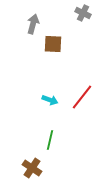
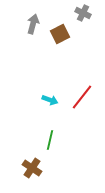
brown square: moved 7 px right, 10 px up; rotated 30 degrees counterclockwise
